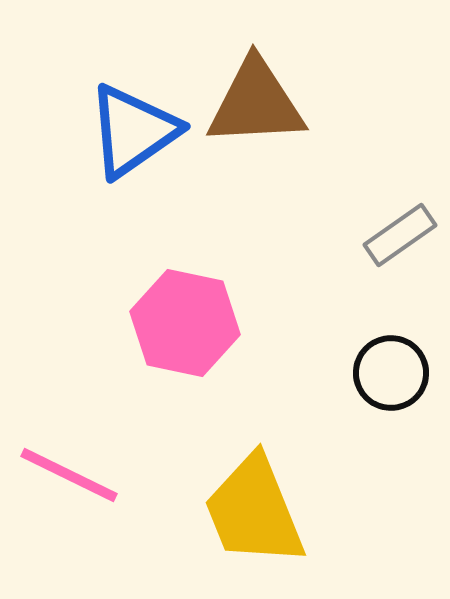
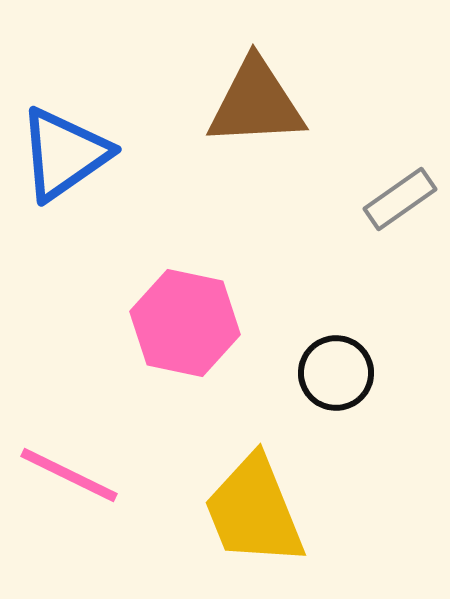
blue triangle: moved 69 px left, 23 px down
gray rectangle: moved 36 px up
black circle: moved 55 px left
